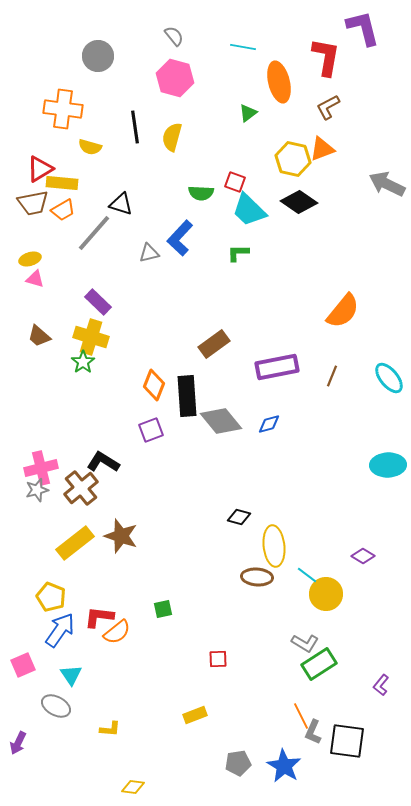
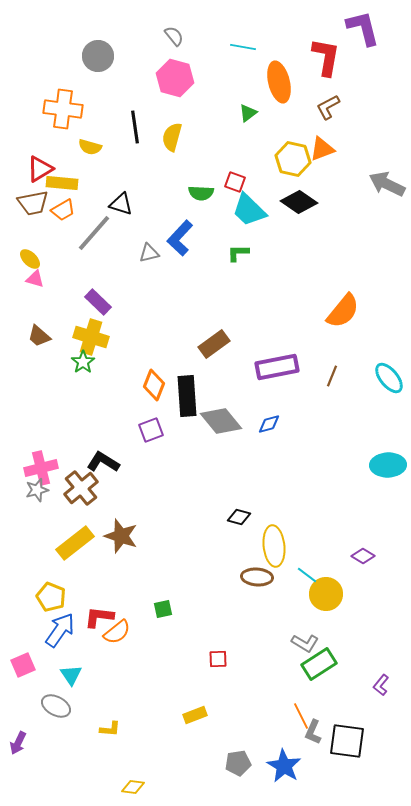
yellow ellipse at (30, 259): rotated 60 degrees clockwise
